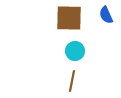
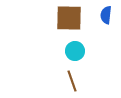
blue semicircle: rotated 30 degrees clockwise
brown line: rotated 30 degrees counterclockwise
